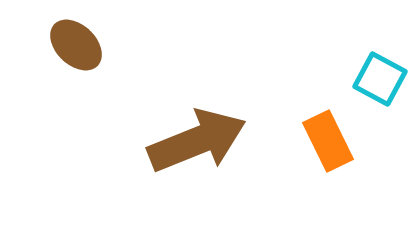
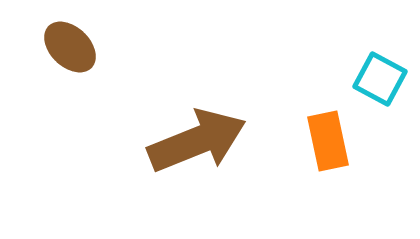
brown ellipse: moved 6 px left, 2 px down
orange rectangle: rotated 14 degrees clockwise
